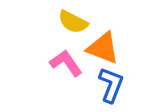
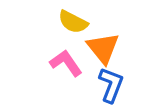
orange triangle: rotated 30 degrees clockwise
